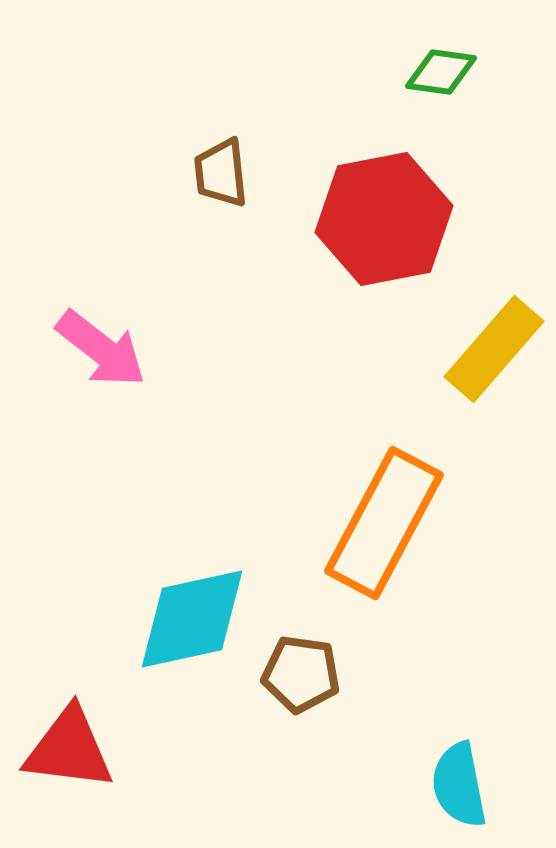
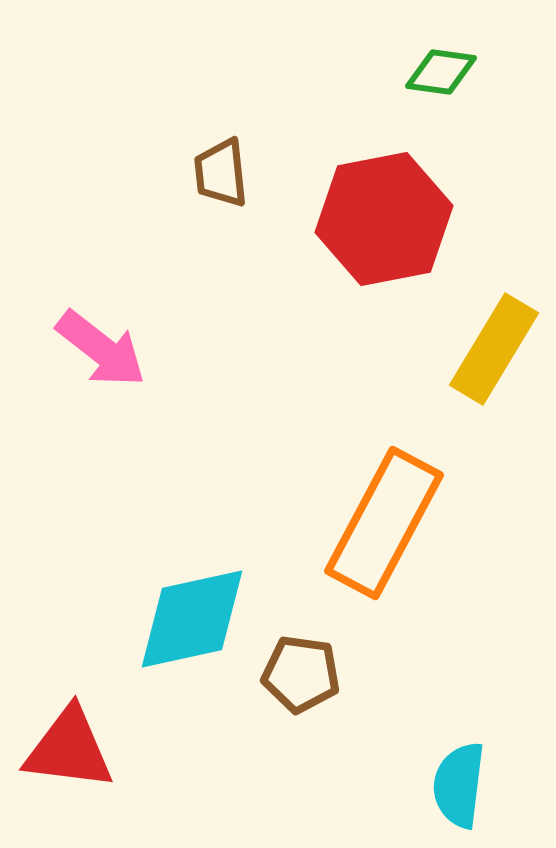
yellow rectangle: rotated 10 degrees counterclockwise
cyan semicircle: rotated 18 degrees clockwise
